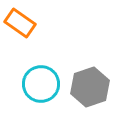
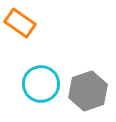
gray hexagon: moved 2 px left, 4 px down
